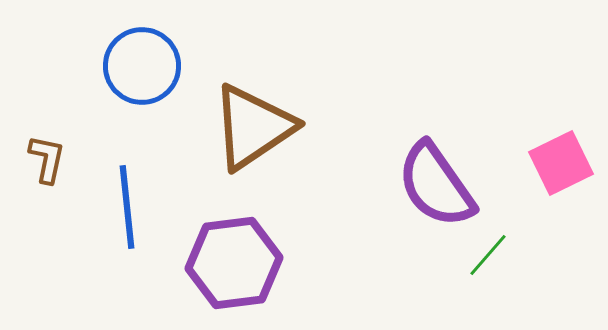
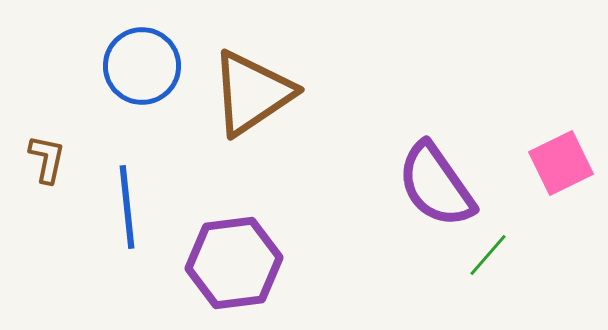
brown triangle: moved 1 px left, 34 px up
